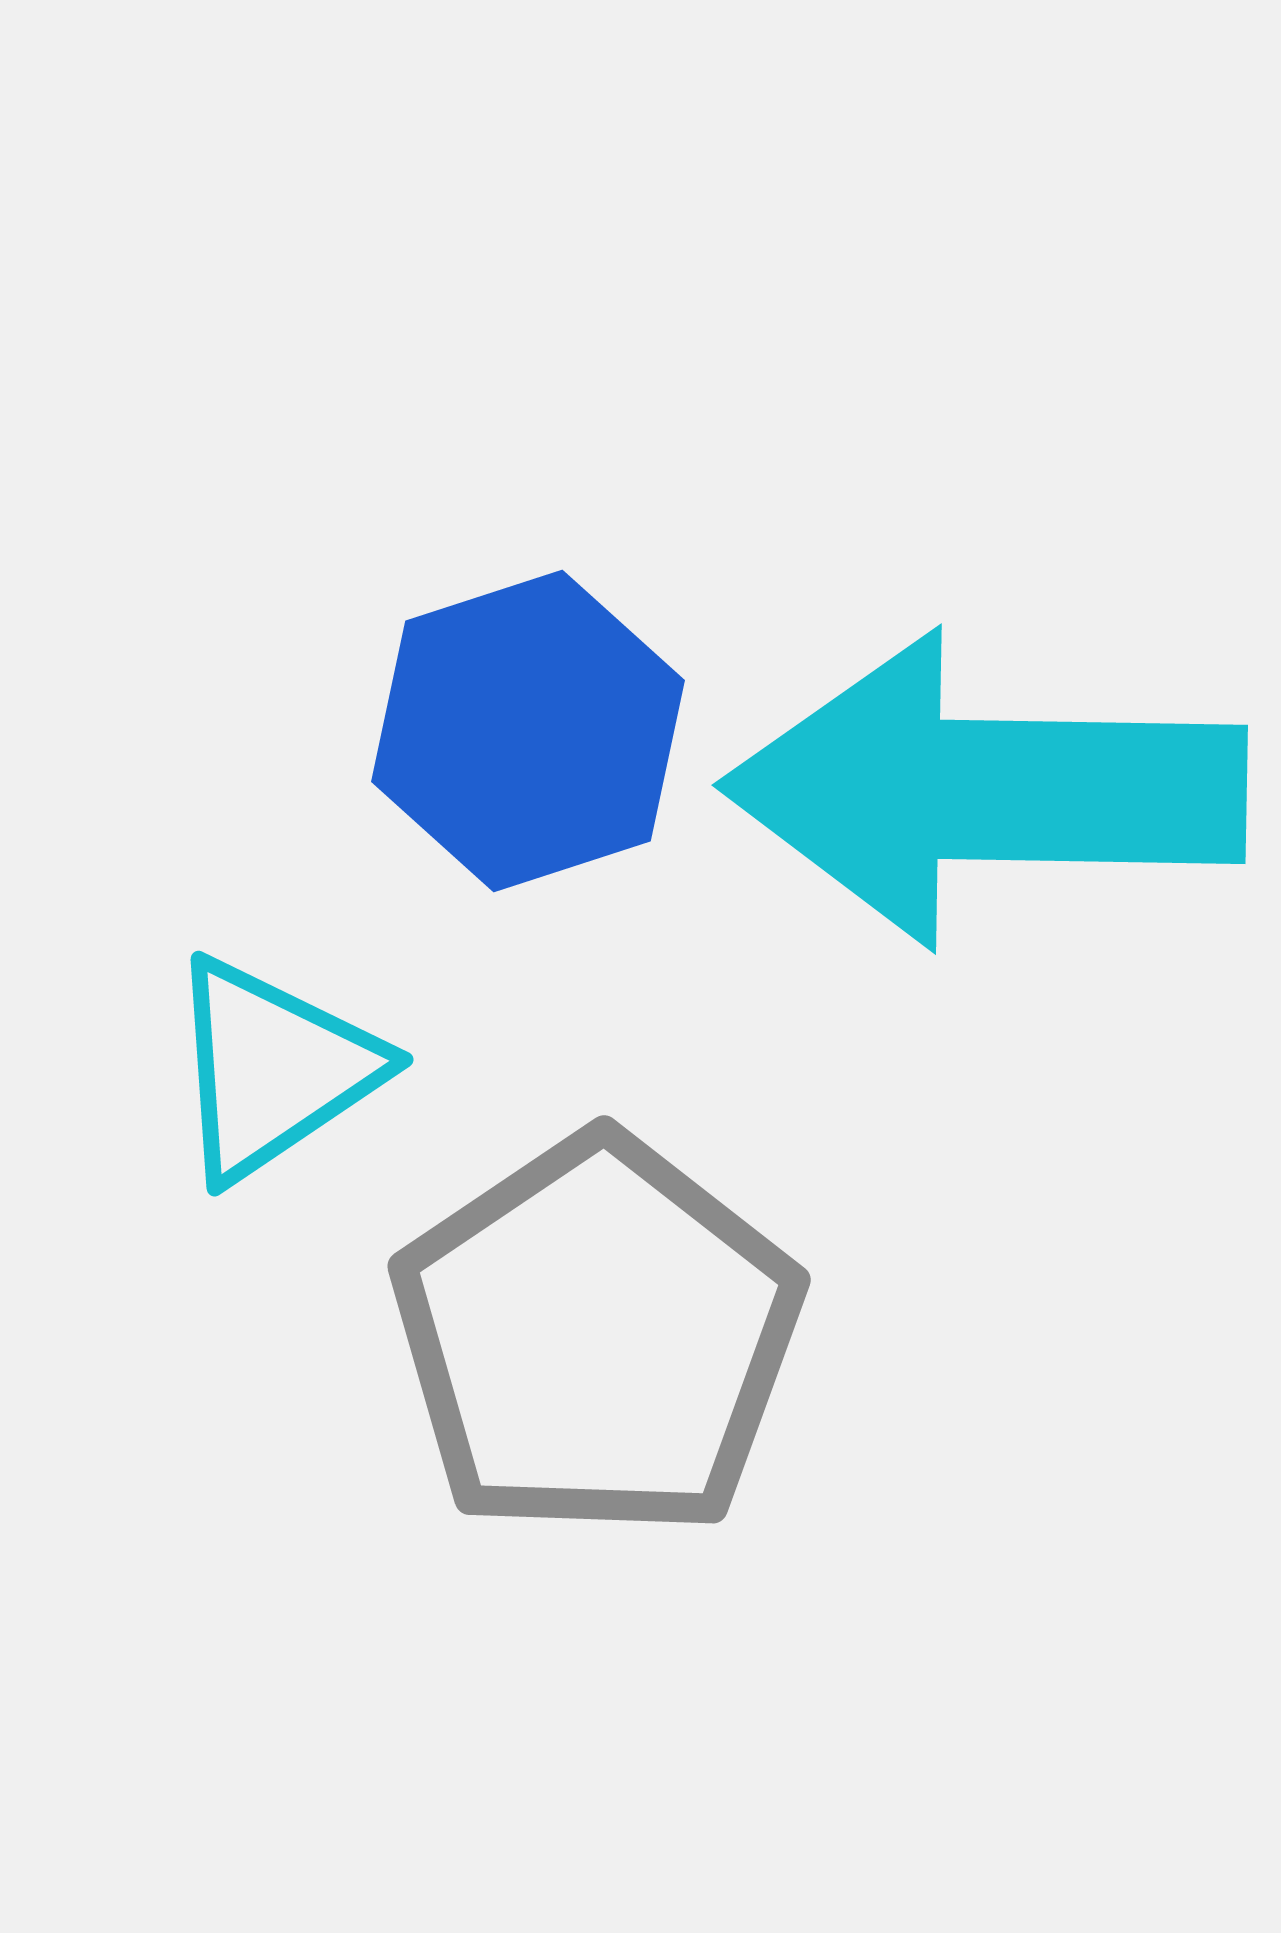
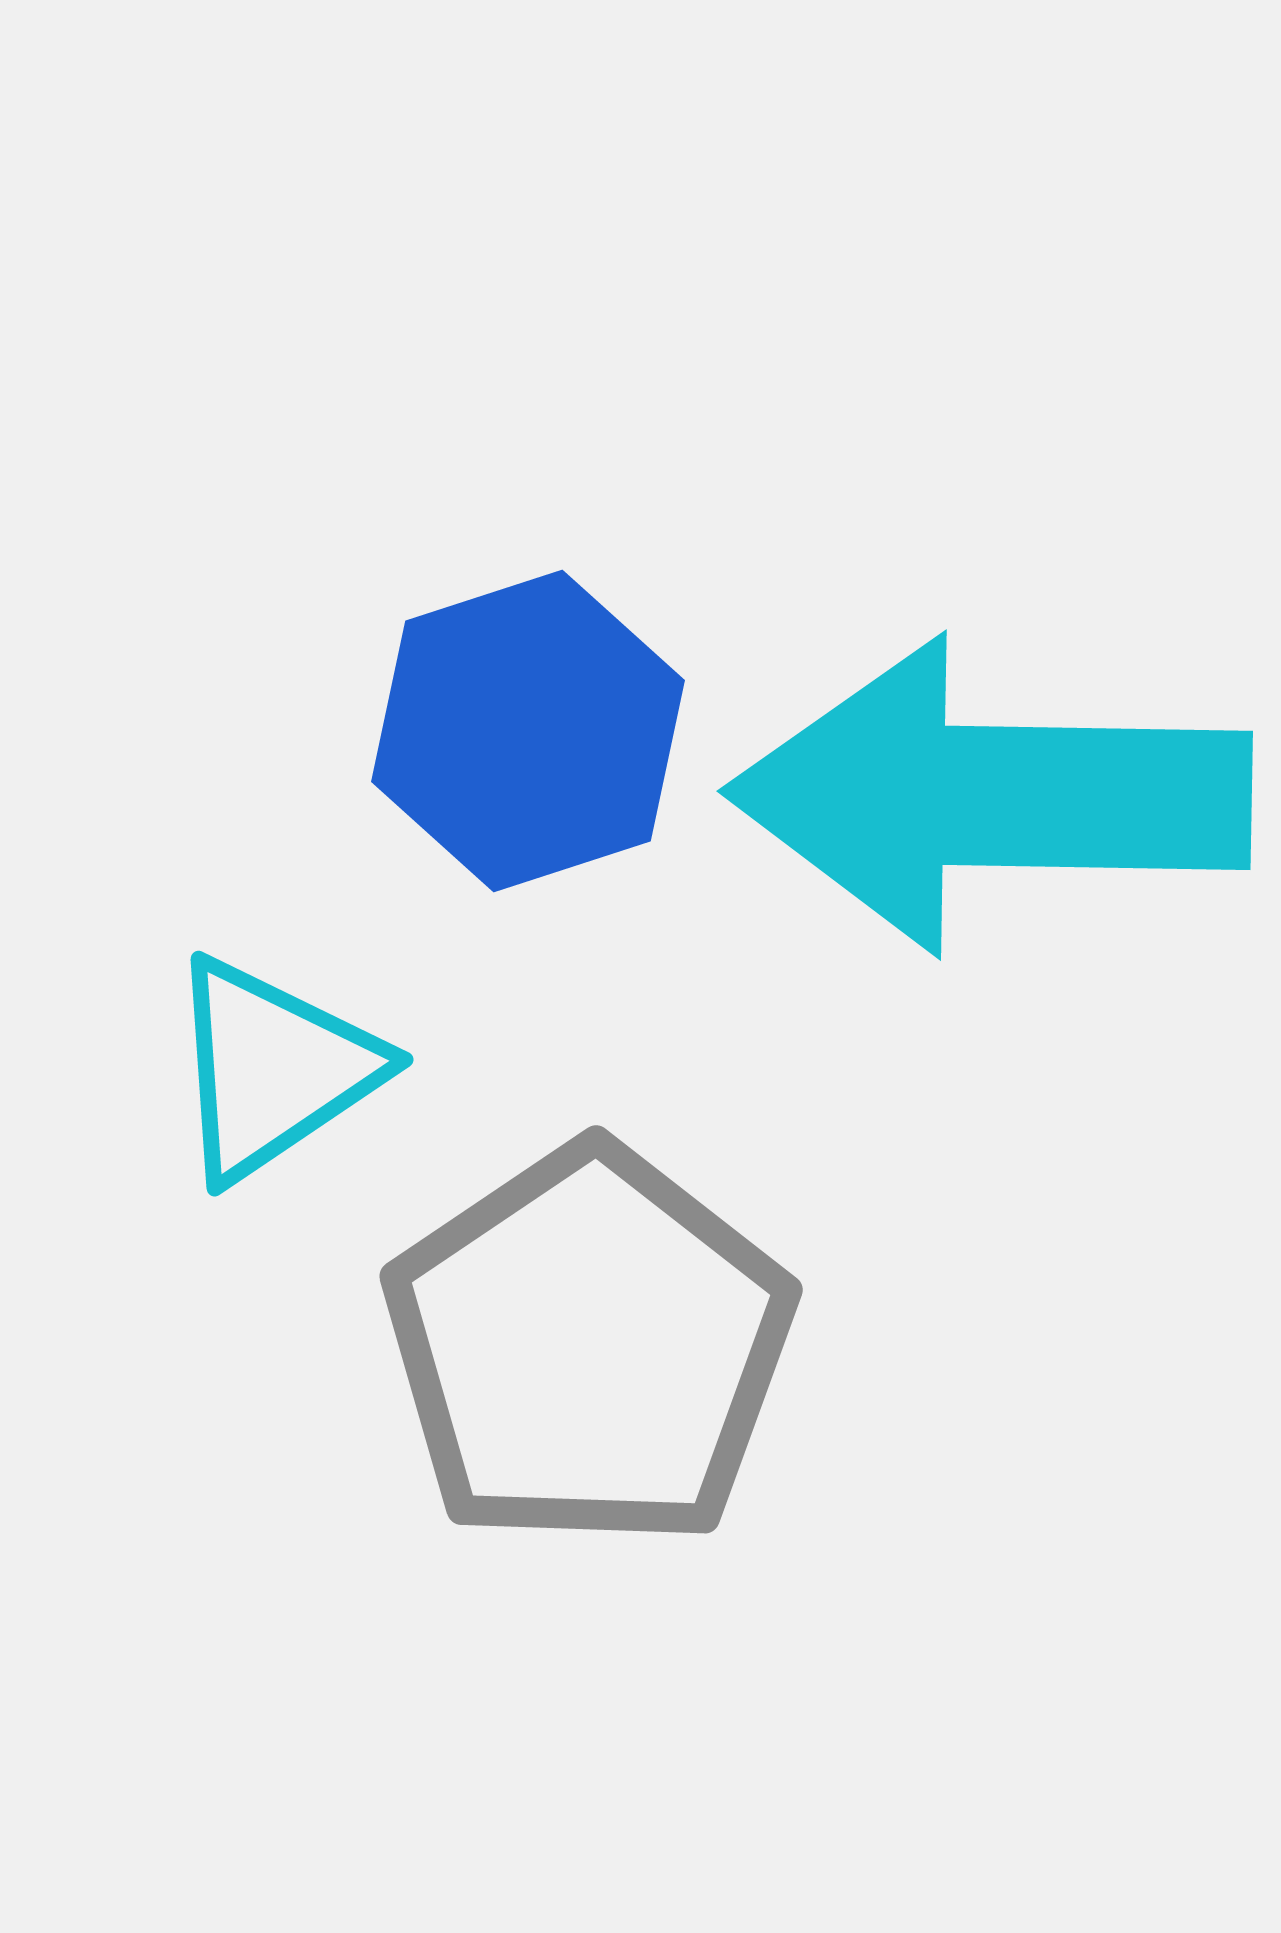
cyan arrow: moved 5 px right, 6 px down
gray pentagon: moved 8 px left, 10 px down
